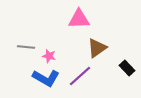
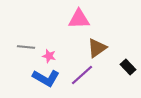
black rectangle: moved 1 px right, 1 px up
purple line: moved 2 px right, 1 px up
